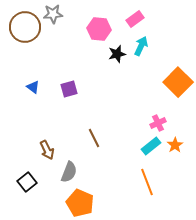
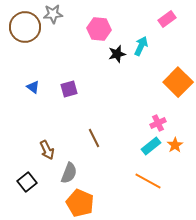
pink rectangle: moved 32 px right
gray semicircle: moved 1 px down
orange line: moved 1 px right, 1 px up; rotated 40 degrees counterclockwise
